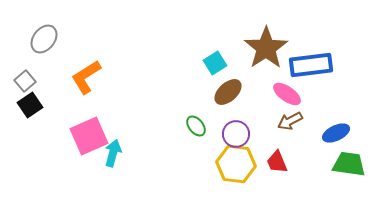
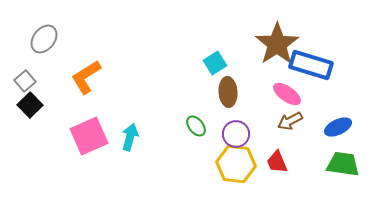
brown star: moved 11 px right, 4 px up
blue rectangle: rotated 24 degrees clockwise
brown ellipse: rotated 52 degrees counterclockwise
black square: rotated 10 degrees counterclockwise
blue ellipse: moved 2 px right, 6 px up
cyan arrow: moved 17 px right, 16 px up
green trapezoid: moved 6 px left
